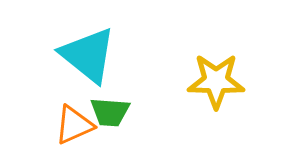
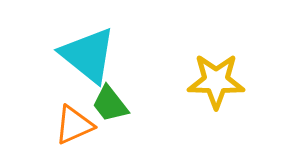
green trapezoid: moved 8 px up; rotated 48 degrees clockwise
